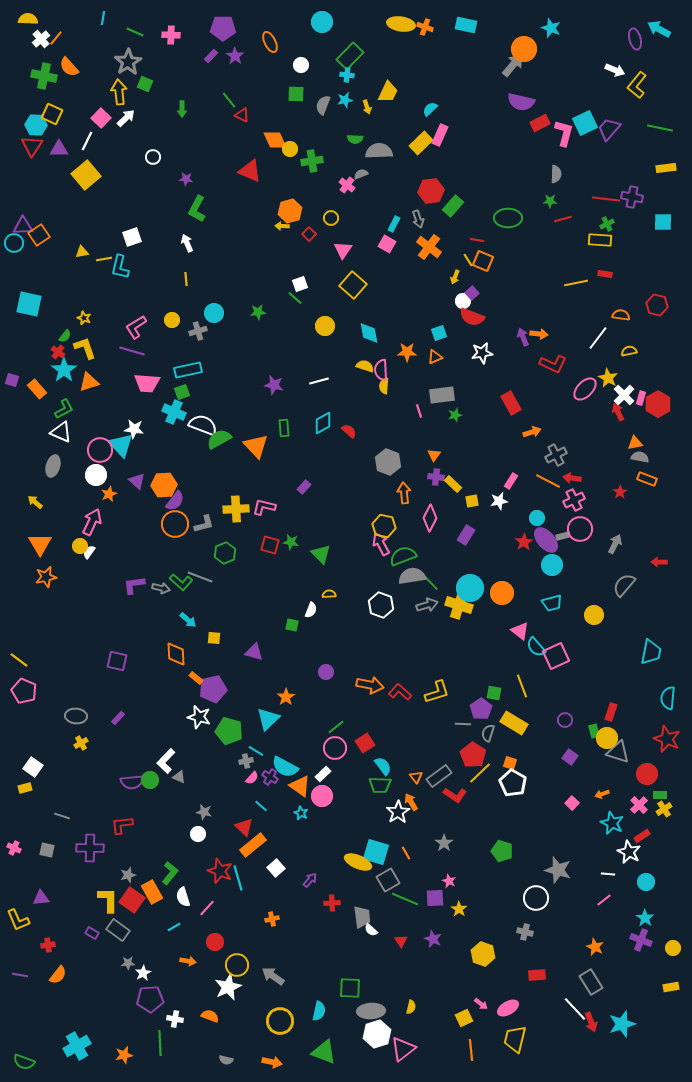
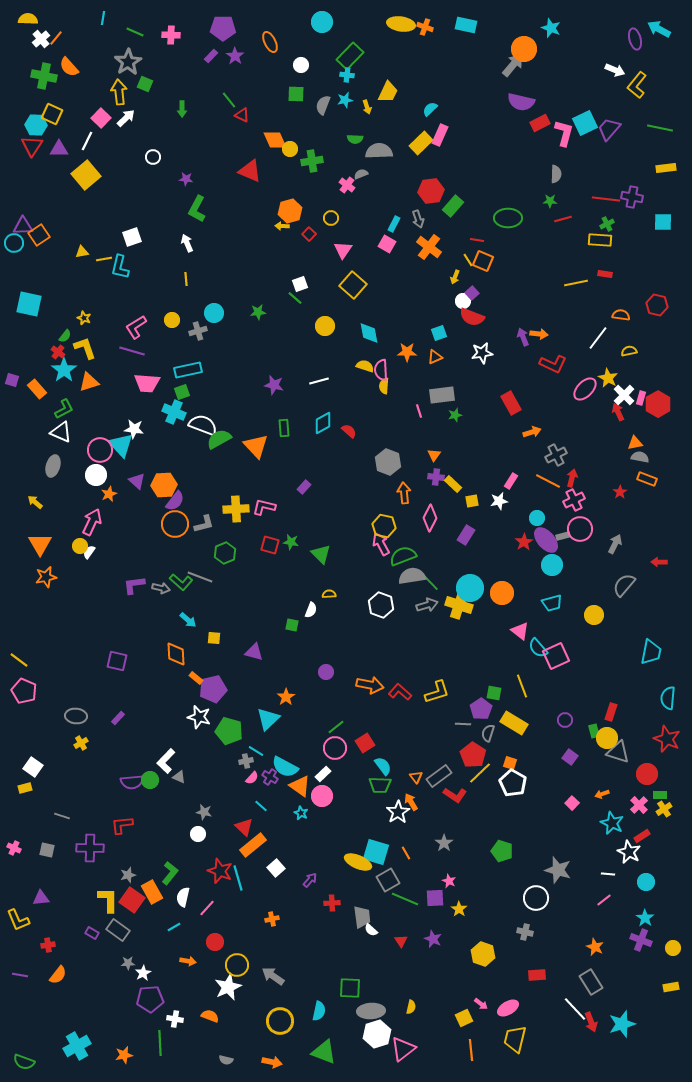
red arrow at (572, 478): rotated 96 degrees clockwise
cyan semicircle at (536, 647): moved 2 px right, 1 px down
white semicircle at (183, 897): rotated 30 degrees clockwise
